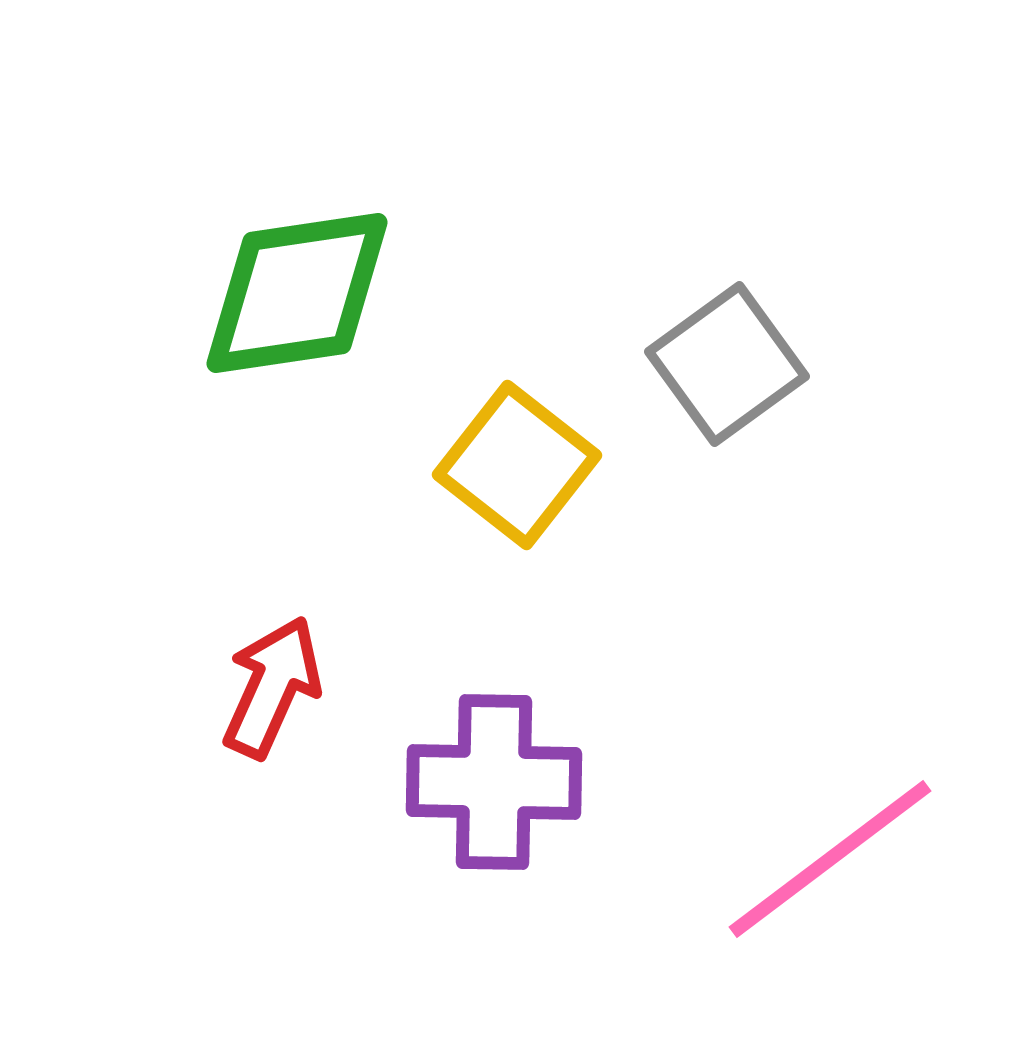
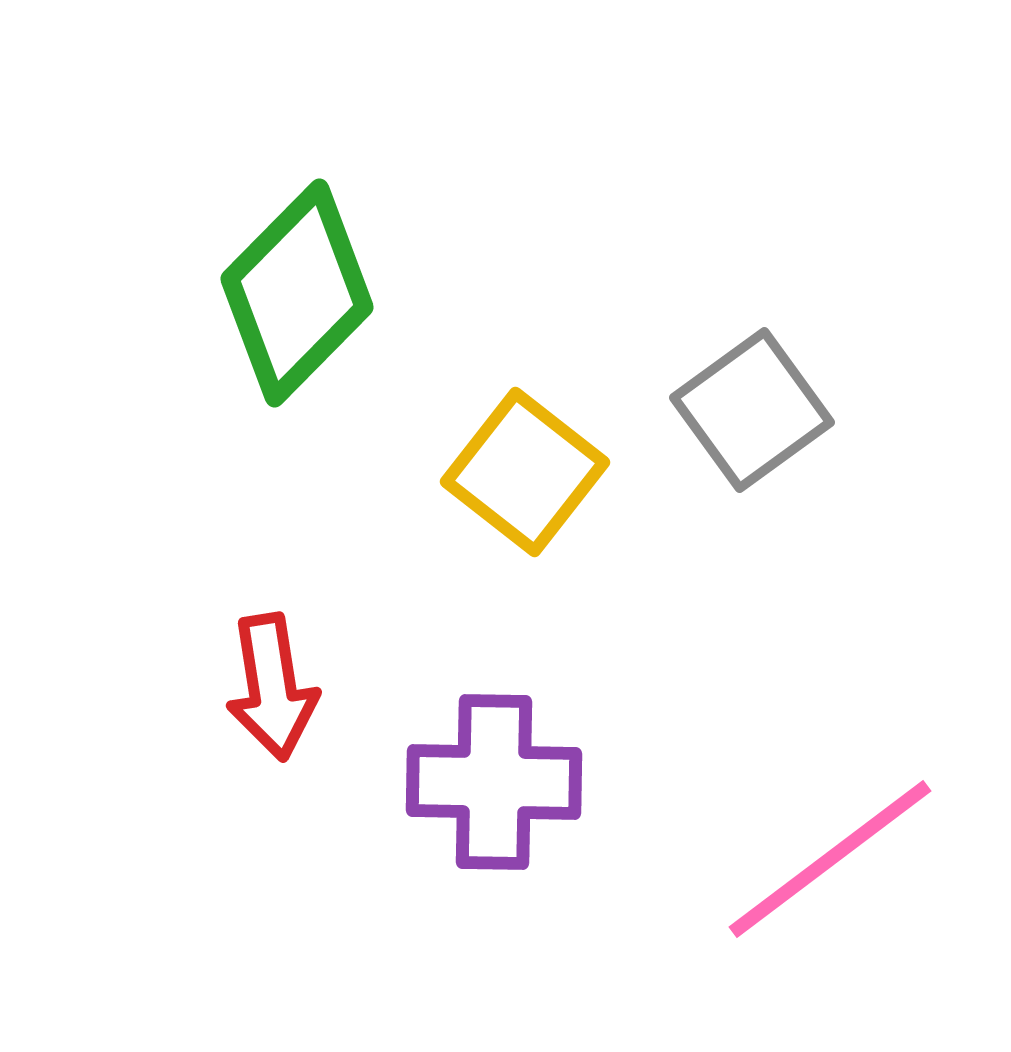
green diamond: rotated 37 degrees counterclockwise
gray square: moved 25 px right, 46 px down
yellow square: moved 8 px right, 7 px down
red arrow: rotated 147 degrees clockwise
